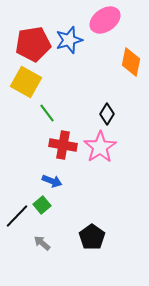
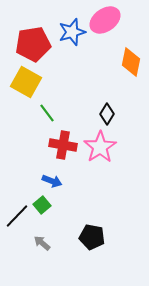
blue star: moved 3 px right, 8 px up
black pentagon: rotated 25 degrees counterclockwise
